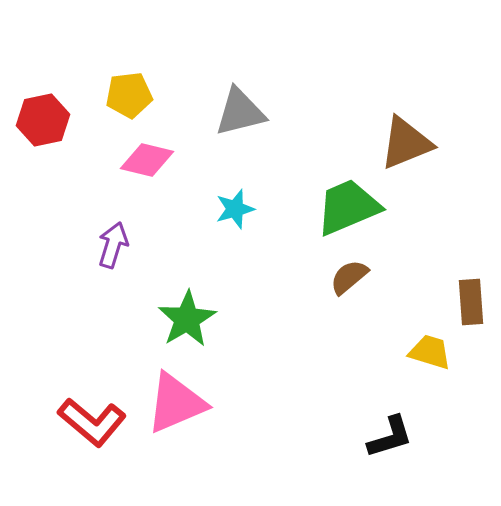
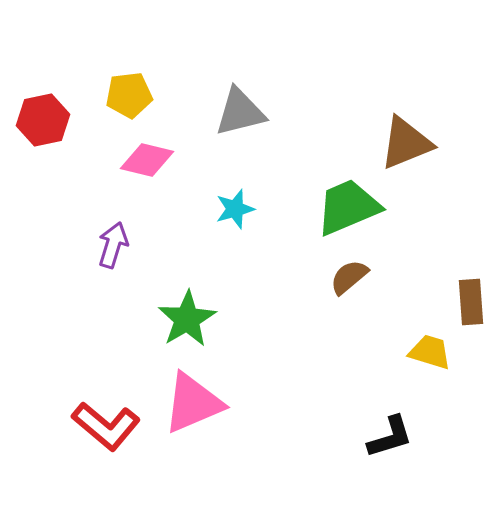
pink triangle: moved 17 px right
red L-shape: moved 14 px right, 4 px down
